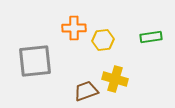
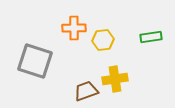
gray square: rotated 24 degrees clockwise
yellow cross: rotated 25 degrees counterclockwise
